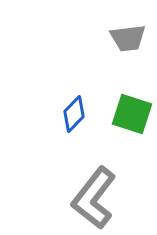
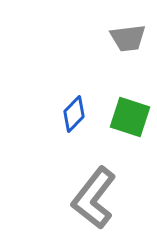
green square: moved 2 px left, 3 px down
